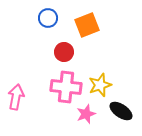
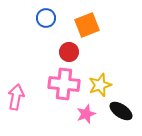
blue circle: moved 2 px left
red circle: moved 5 px right
pink cross: moved 2 px left, 3 px up
